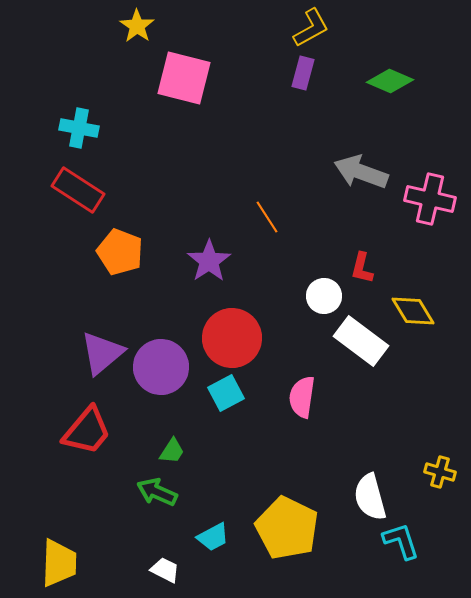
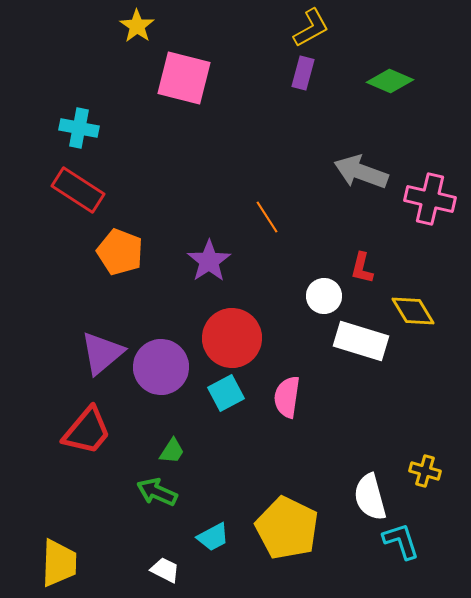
white rectangle: rotated 20 degrees counterclockwise
pink semicircle: moved 15 px left
yellow cross: moved 15 px left, 1 px up
